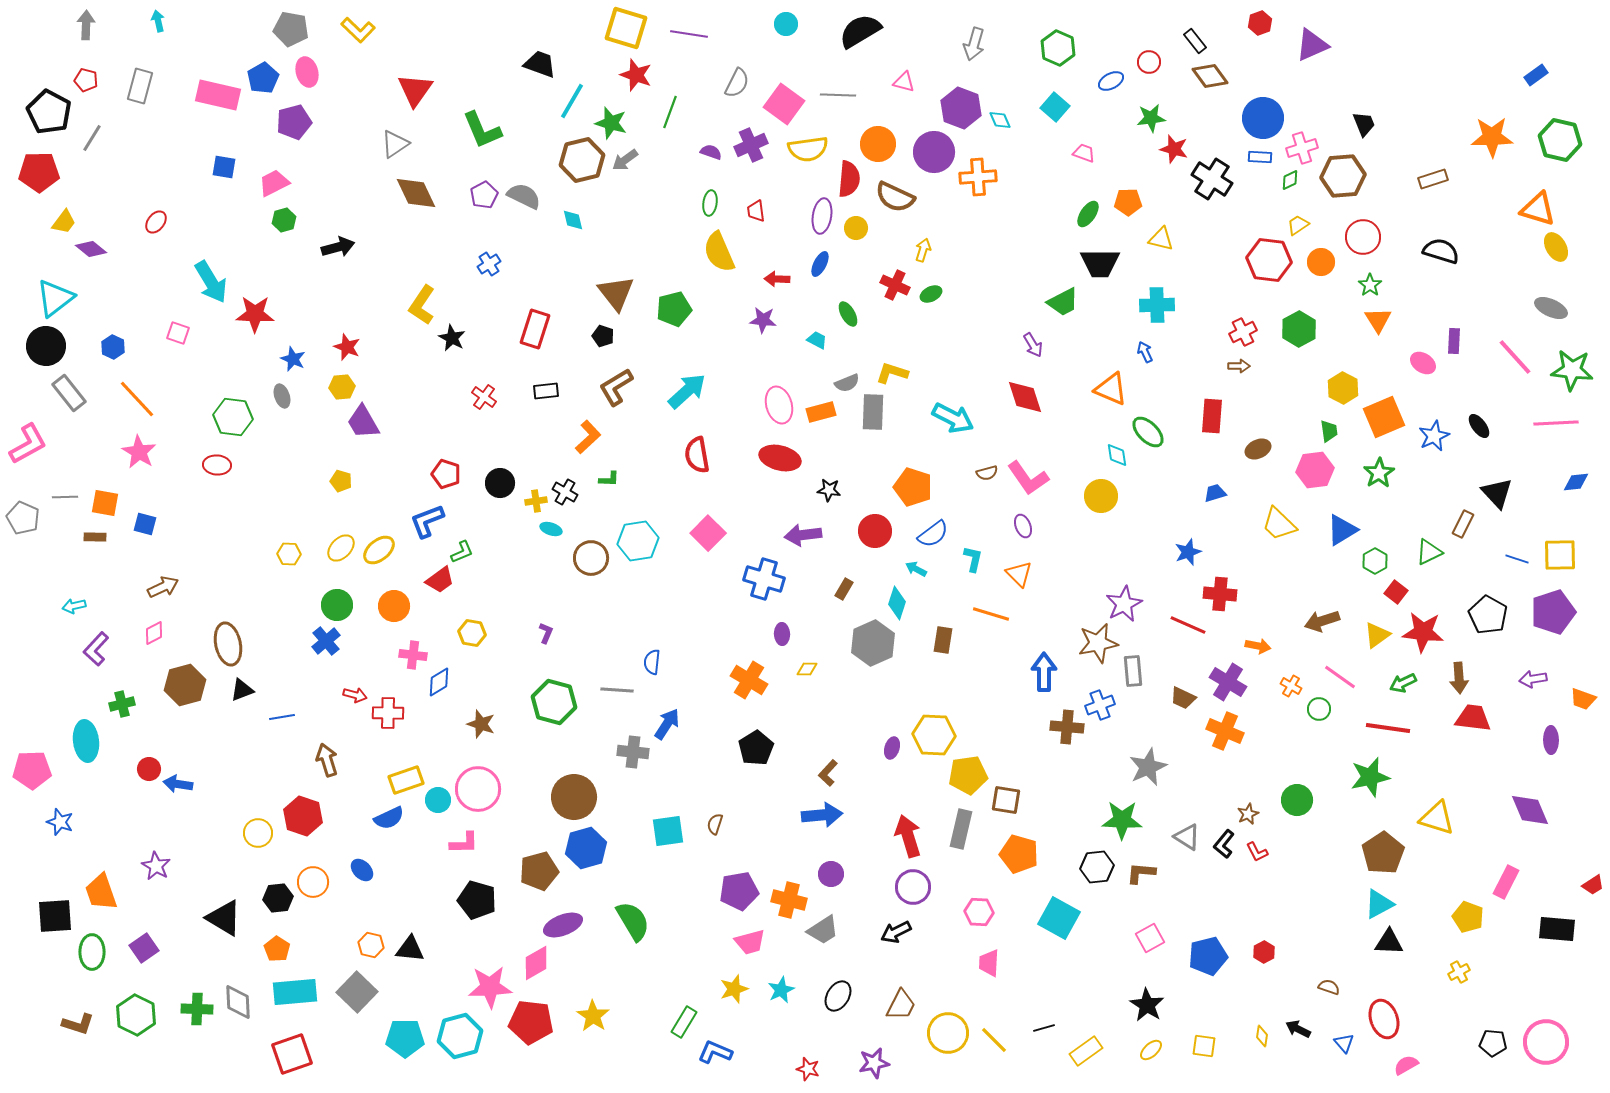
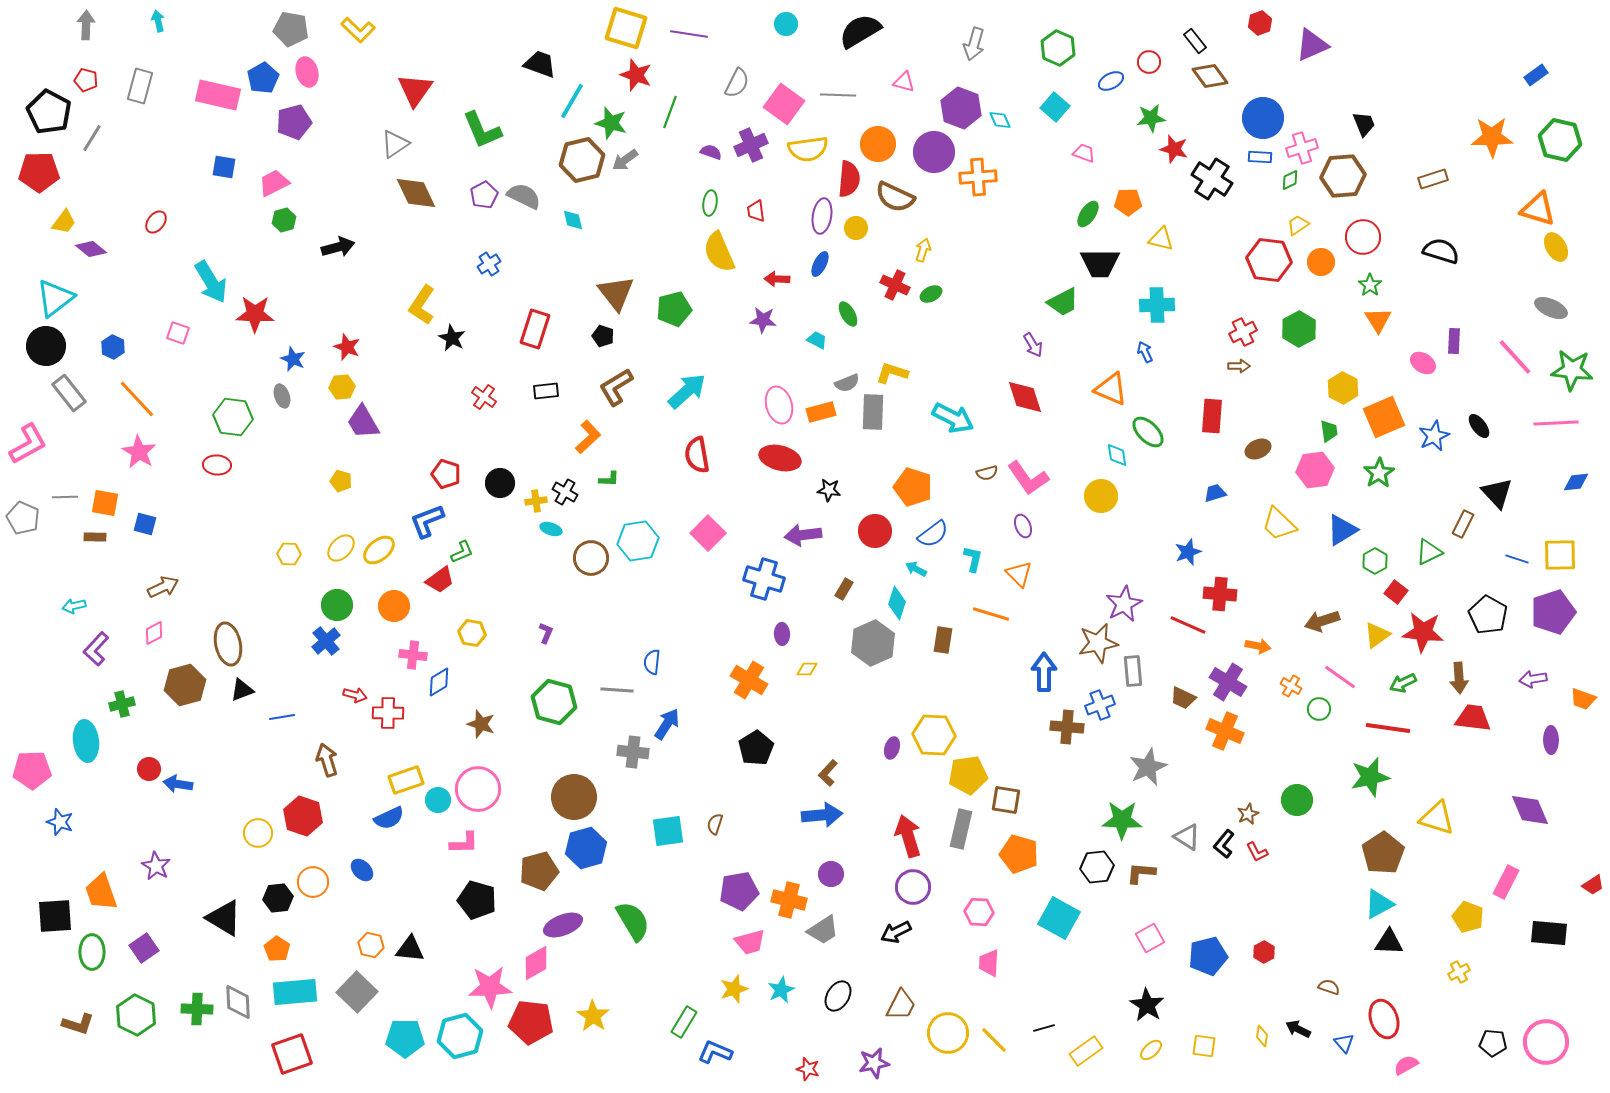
black rectangle at (1557, 929): moved 8 px left, 4 px down
